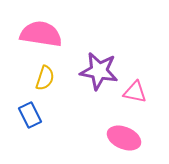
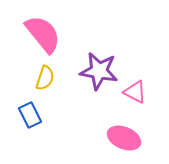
pink semicircle: moved 2 px right; rotated 42 degrees clockwise
pink triangle: rotated 15 degrees clockwise
